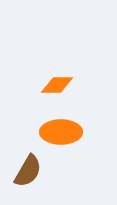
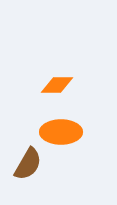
brown semicircle: moved 7 px up
